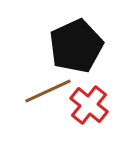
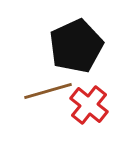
brown line: rotated 9 degrees clockwise
